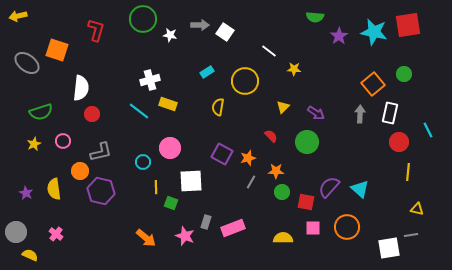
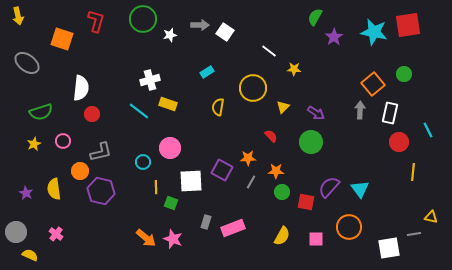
yellow arrow at (18, 16): rotated 90 degrees counterclockwise
green semicircle at (315, 17): rotated 114 degrees clockwise
red L-shape at (96, 30): moved 9 px up
white star at (170, 35): rotated 24 degrees counterclockwise
purple star at (339, 36): moved 5 px left, 1 px down
orange square at (57, 50): moved 5 px right, 11 px up
yellow circle at (245, 81): moved 8 px right, 7 px down
gray arrow at (360, 114): moved 4 px up
green circle at (307, 142): moved 4 px right
purple square at (222, 154): moved 16 px down
orange star at (248, 158): rotated 14 degrees clockwise
yellow line at (408, 172): moved 5 px right
cyan triangle at (360, 189): rotated 12 degrees clockwise
yellow triangle at (417, 209): moved 14 px right, 8 px down
orange circle at (347, 227): moved 2 px right
pink square at (313, 228): moved 3 px right, 11 px down
gray line at (411, 235): moved 3 px right, 1 px up
pink star at (185, 236): moved 12 px left, 3 px down
yellow semicircle at (283, 238): moved 1 px left, 2 px up; rotated 120 degrees clockwise
